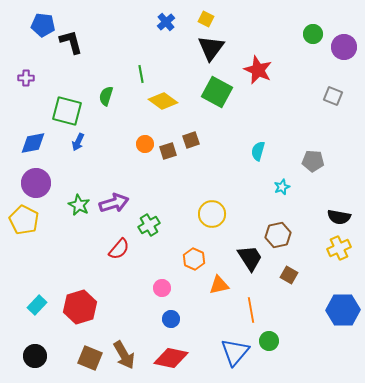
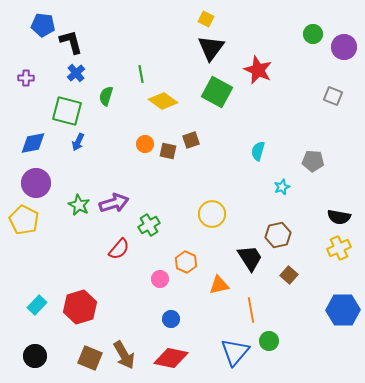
blue cross at (166, 22): moved 90 px left, 51 px down
brown square at (168, 151): rotated 30 degrees clockwise
orange hexagon at (194, 259): moved 8 px left, 3 px down
brown square at (289, 275): rotated 12 degrees clockwise
pink circle at (162, 288): moved 2 px left, 9 px up
